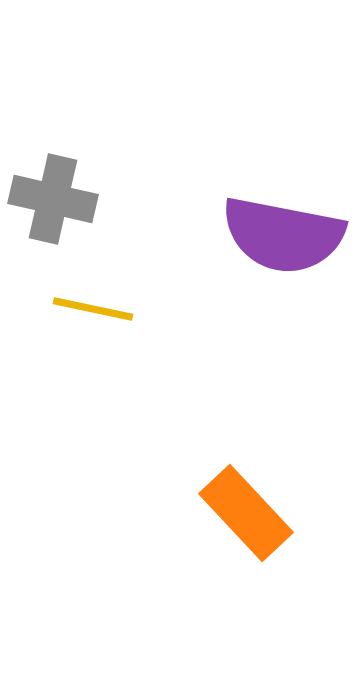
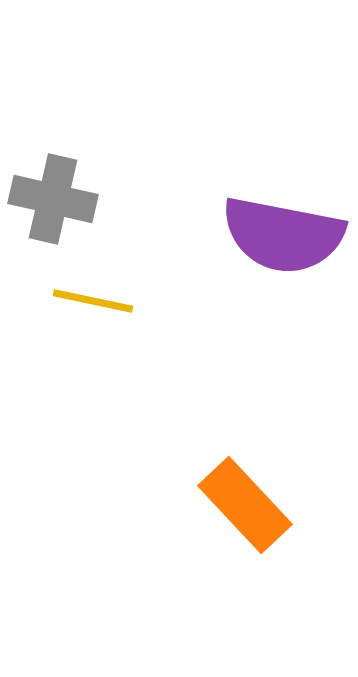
yellow line: moved 8 px up
orange rectangle: moved 1 px left, 8 px up
